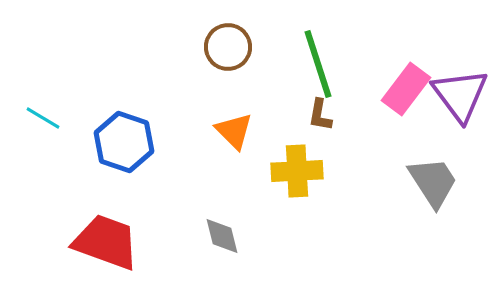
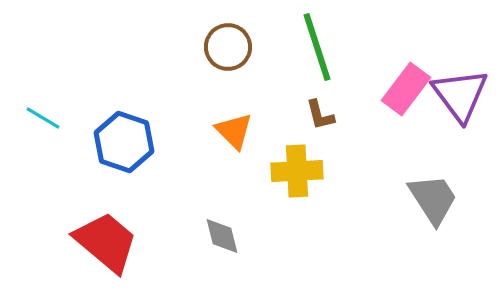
green line: moved 1 px left, 17 px up
brown L-shape: rotated 24 degrees counterclockwise
gray trapezoid: moved 17 px down
red trapezoid: rotated 20 degrees clockwise
